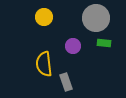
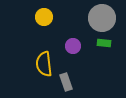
gray circle: moved 6 px right
